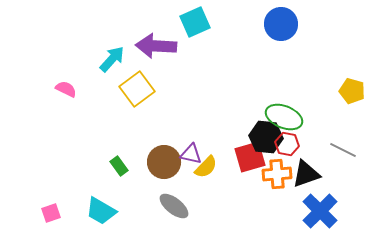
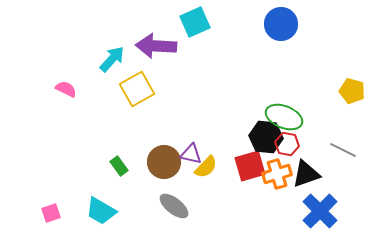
yellow square: rotated 8 degrees clockwise
red square: moved 9 px down
orange cross: rotated 12 degrees counterclockwise
